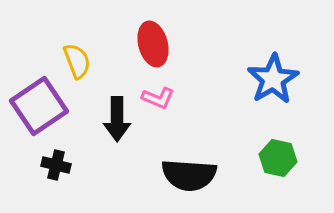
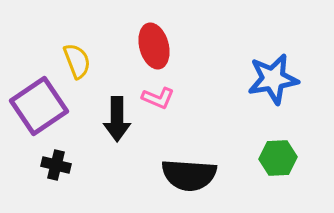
red ellipse: moved 1 px right, 2 px down
blue star: rotated 21 degrees clockwise
green hexagon: rotated 15 degrees counterclockwise
